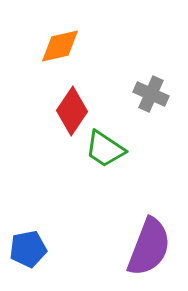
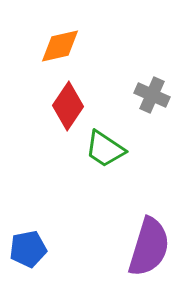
gray cross: moved 1 px right, 1 px down
red diamond: moved 4 px left, 5 px up
purple semicircle: rotated 4 degrees counterclockwise
